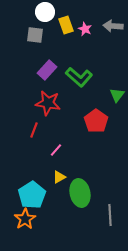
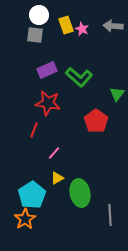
white circle: moved 6 px left, 3 px down
pink star: moved 3 px left
purple rectangle: rotated 24 degrees clockwise
green triangle: moved 1 px up
pink line: moved 2 px left, 3 px down
yellow triangle: moved 2 px left, 1 px down
